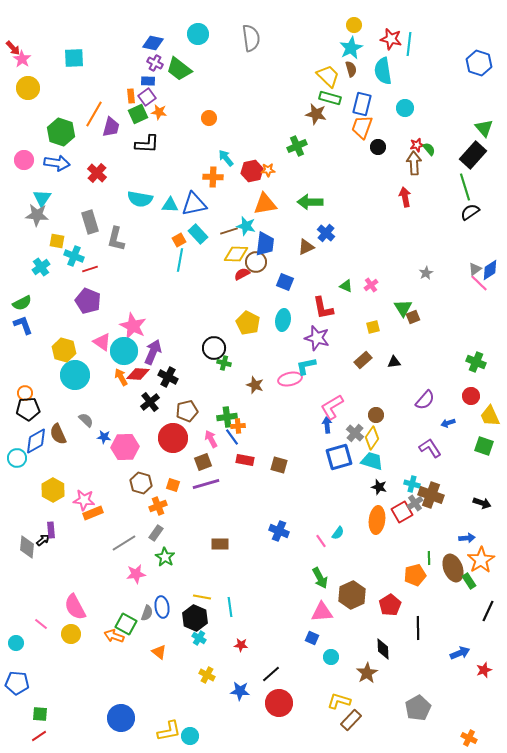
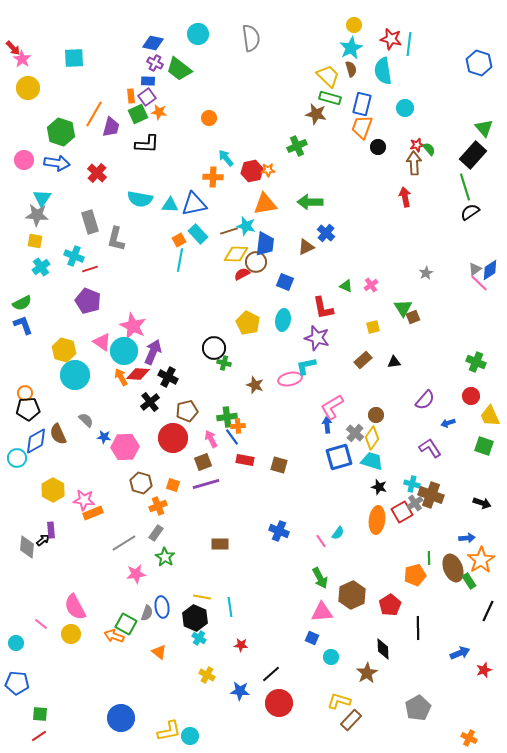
yellow square at (57, 241): moved 22 px left
